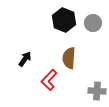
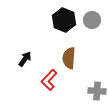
gray circle: moved 1 px left, 3 px up
